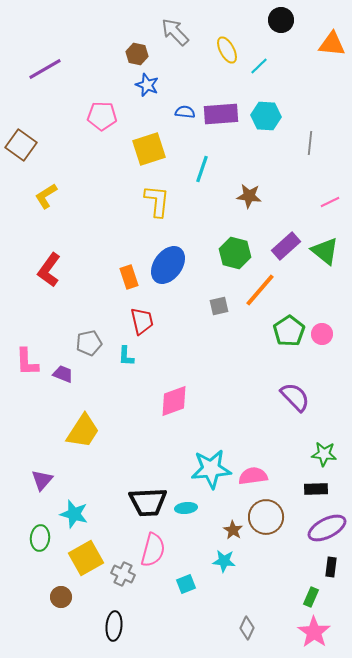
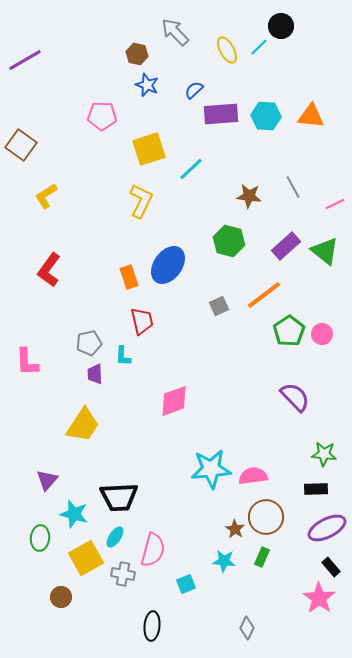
black circle at (281, 20): moved 6 px down
orange triangle at (332, 44): moved 21 px left, 72 px down
cyan line at (259, 66): moved 19 px up
purple line at (45, 69): moved 20 px left, 9 px up
blue semicircle at (185, 112): moved 9 px right, 22 px up; rotated 48 degrees counterclockwise
gray line at (310, 143): moved 17 px left, 44 px down; rotated 35 degrees counterclockwise
cyan line at (202, 169): moved 11 px left; rotated 28 degrees clockwise
yellow L-shape at (157, 201): moved 16 px left; rotated 20 degrees clockwise
pink line at (330, 202): moved 5 px right, 2 px down
green hexagon at (235, 253): moved 6 px left, 12 px up
orange line at (260, 290): moved 4 px right, 5 px down; rotated 12 degrees clockwise
gray square at (219, 306): rotated 12 degrees counterclockwise
cyan L-shape at (126, 356): moved 3 px left
purple trapezoid at (63, 374): moved 32 px right; rotated 115 degrees counterclockwise
yellow trapezoid at (83, 431): moved 6 px up
purple triangle at (42, 480): moved 5 px right
black trapezoid at (148, 502): moved 29 px left, 5 px up
cyan ellipse at (186, 508): moved 71 px left, 29 px down; rotated 50 degrees counterclockwise
brown star at (233, 530): moved 2 px right, 1 px up
black rectangle at (331, 567): rotated 48 degrees counterclockwise
gray cross at (123, 574): rotated 15 degrees counterclockwise
green rectangle at (311, 597): moved 49 px left, 40 px up
black ellipse at (114, 626): moved 38 px right
pink star at (314, 632): moved 5 px right, 34 px up
